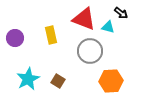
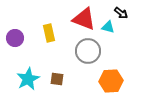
yellow rectangle: moved 2 px left, 2 px up
gray circle: moved 2 px left
brown square: moved 1 px left, 2 px up; rotated 24 degrees counterclockwise
